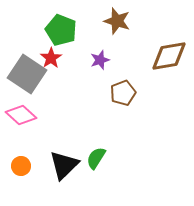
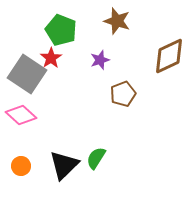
brown diamond: rotated 15 degrees counterclockwise
brown pentagon: moved 1 px down
